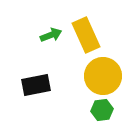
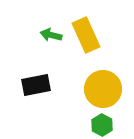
green arrow: rotated 145 degrees counterclockwise
yellow circle: moved 13 px down
green hexagon: moved 15 px down; rotated 25 degrees counterclockwise
